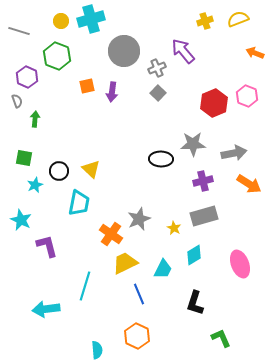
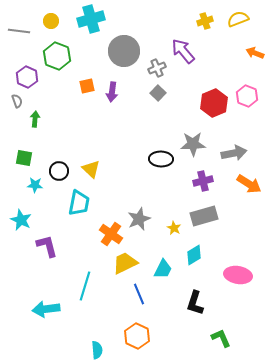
yellow circle at (61, 21): moved 10 px left
gray line at (19, 31): rotated 10 degrees counterclockwise
cyan star at (35, 185): rotated 28 degrees clockwise
pink ellipse at (240, 264): moved 2 px left, 11 px down; rotated 60 degrees counterclockwise
